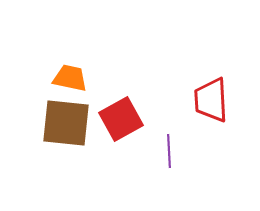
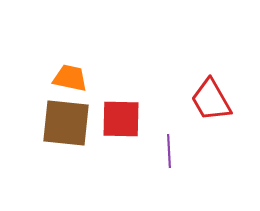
red trapezoid: rotated 27 degrees counterclockwise
red square: rotated 30 degrees clockwise
